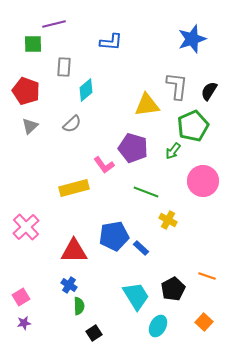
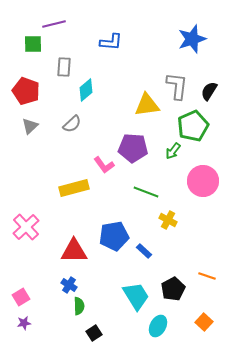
purple pentagon: rotated 12 degrees counterclockwise
blue rectangle: moved 3 px right, 3 px down
